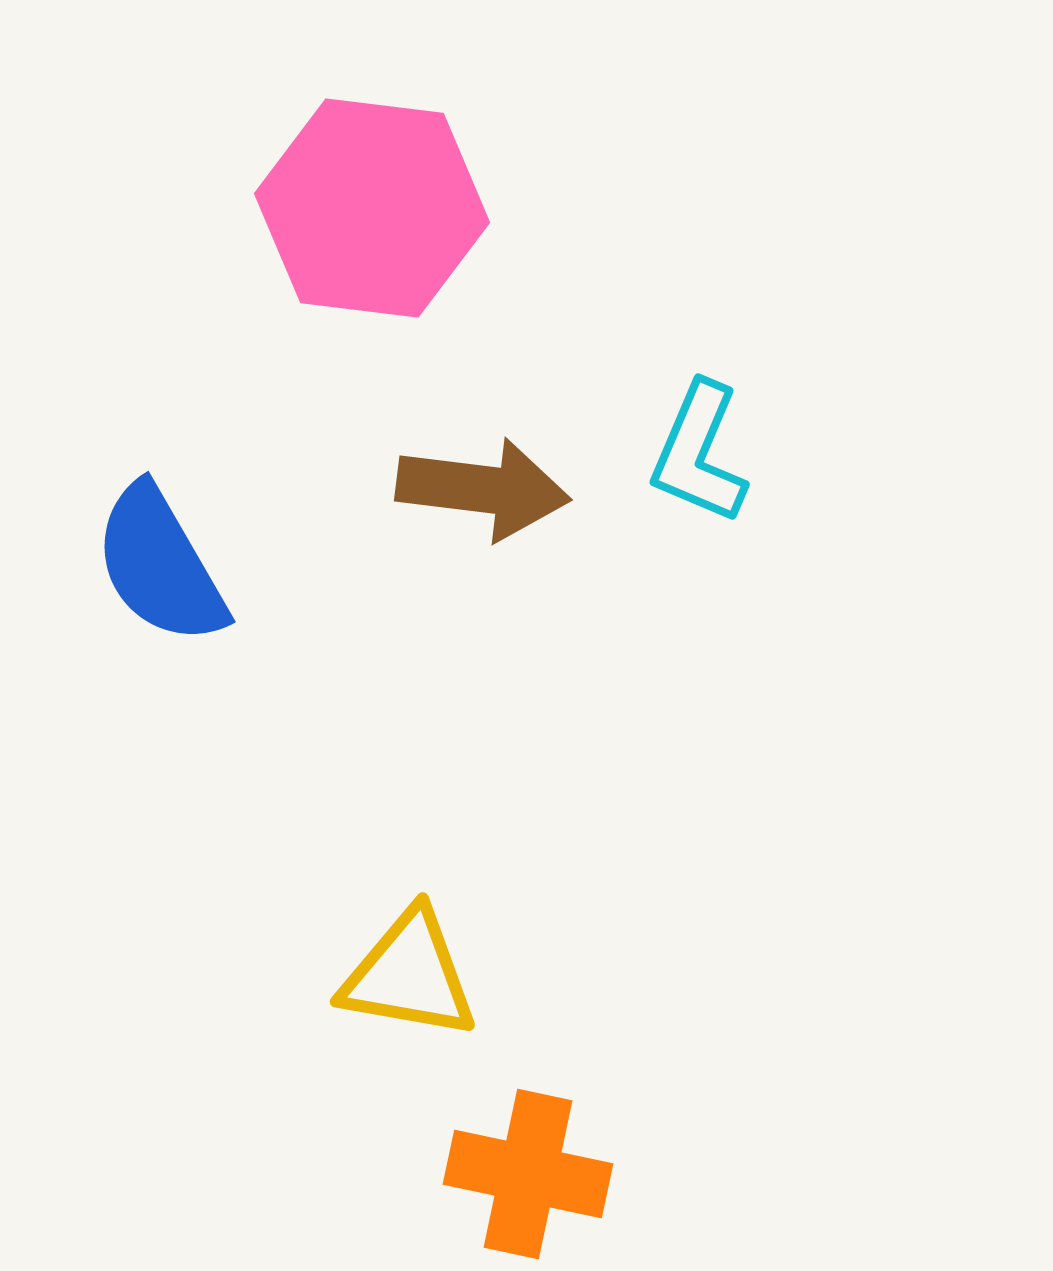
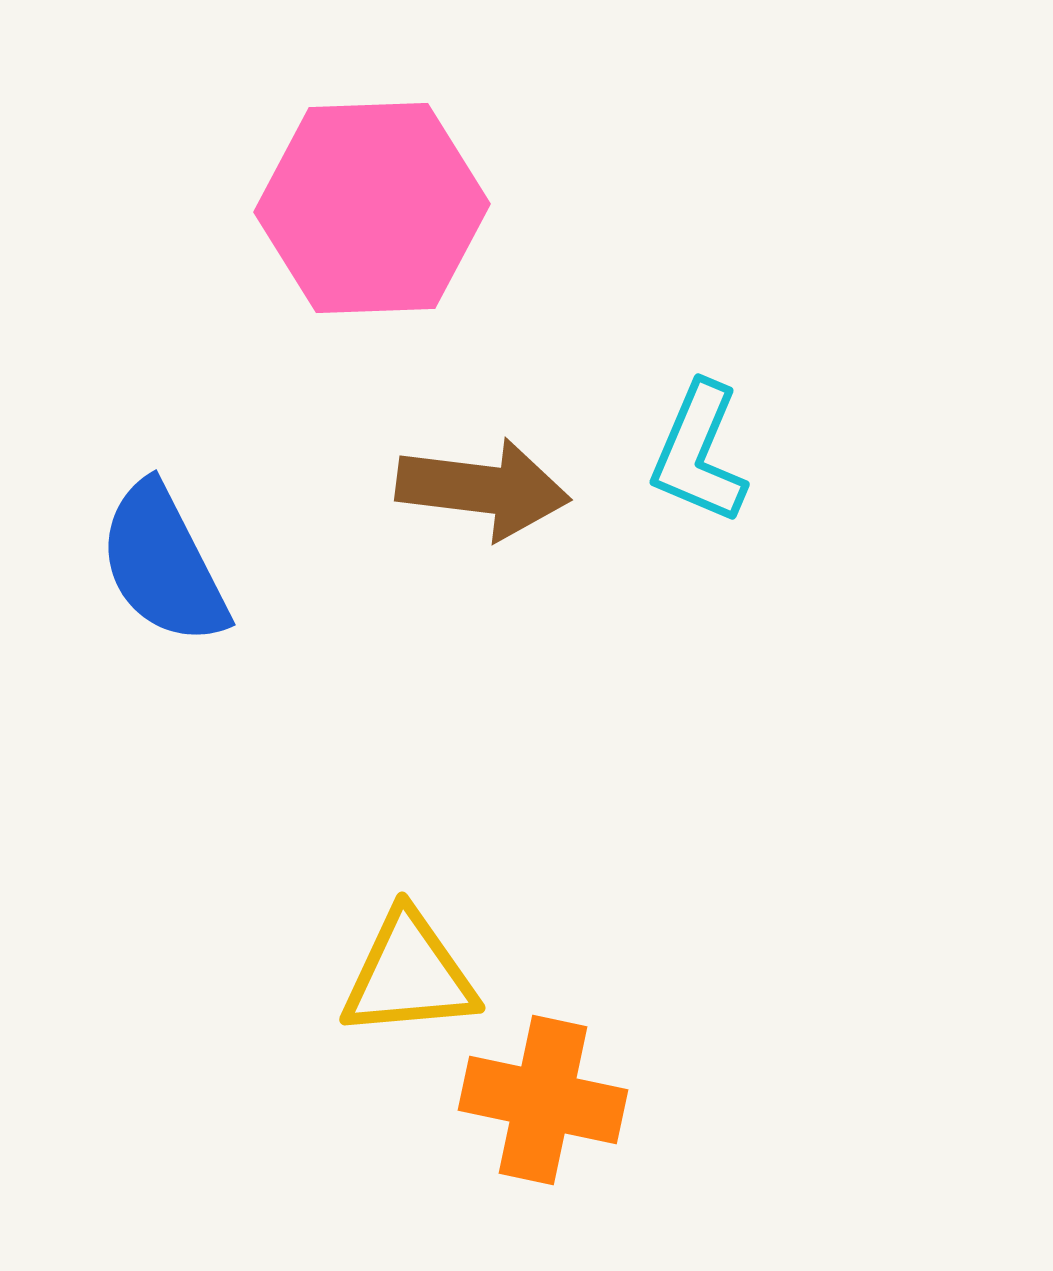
pink hexagon: rotated 9 degrees counterclockwise
blue semicircle: moved 3 px right, 1 px up; rotated 3 degrees clockwise
yellow triangle: rotated 15 degrees counterclockwise
orange cross: moved 15 px right, 74 px up
